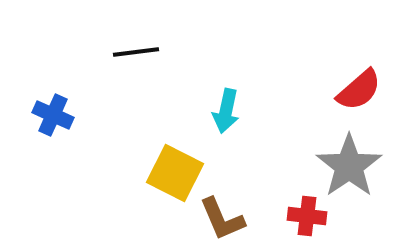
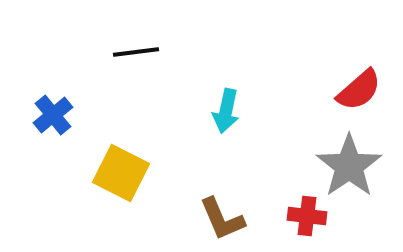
blue cross: rotated 27 degrees clockwise
yellow square: moved 54 px left
